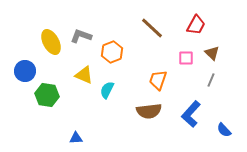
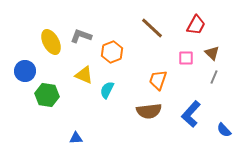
gray line: moved 3 px right, 3 px up
